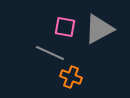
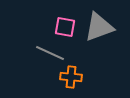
gray triangle: moved 2 px up; rotated 8 degrees clockwise
orange cross: rotated 15 degrees counterclockwise
